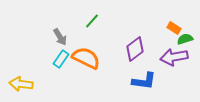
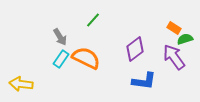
green line: moved 1 px right, 1 px up
purple arrow: rotated 64 degrees clockwise
